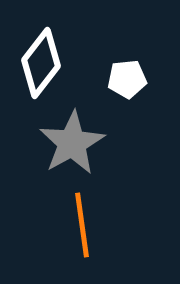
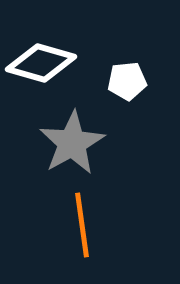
white diamond: rotated 68 degrees clockwise
white pentagon: moved 2 px down
